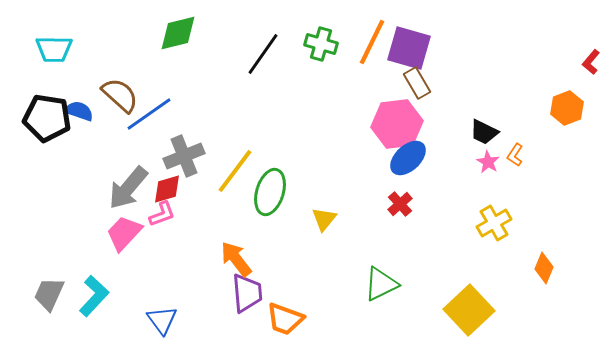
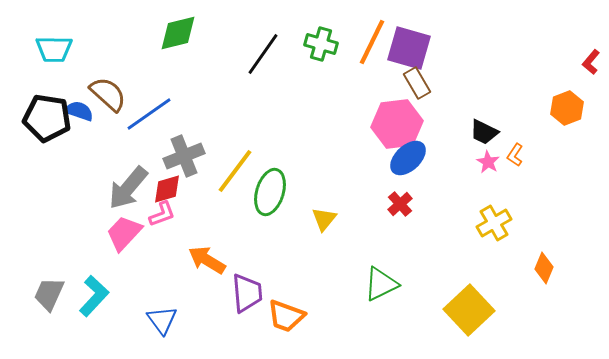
brown semicircle: moved 12 px left, 1 px up
orange arrow: moved 29 px left, 1 px down; rotated 21 degrees counterclockwise
orange trapezoid: moved 1 px right, 3 px up
